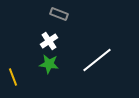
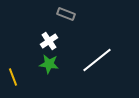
gray rectangle: moved 7 px right
